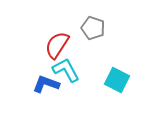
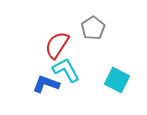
gray pentagon: rotated 20 degrees clockwise
